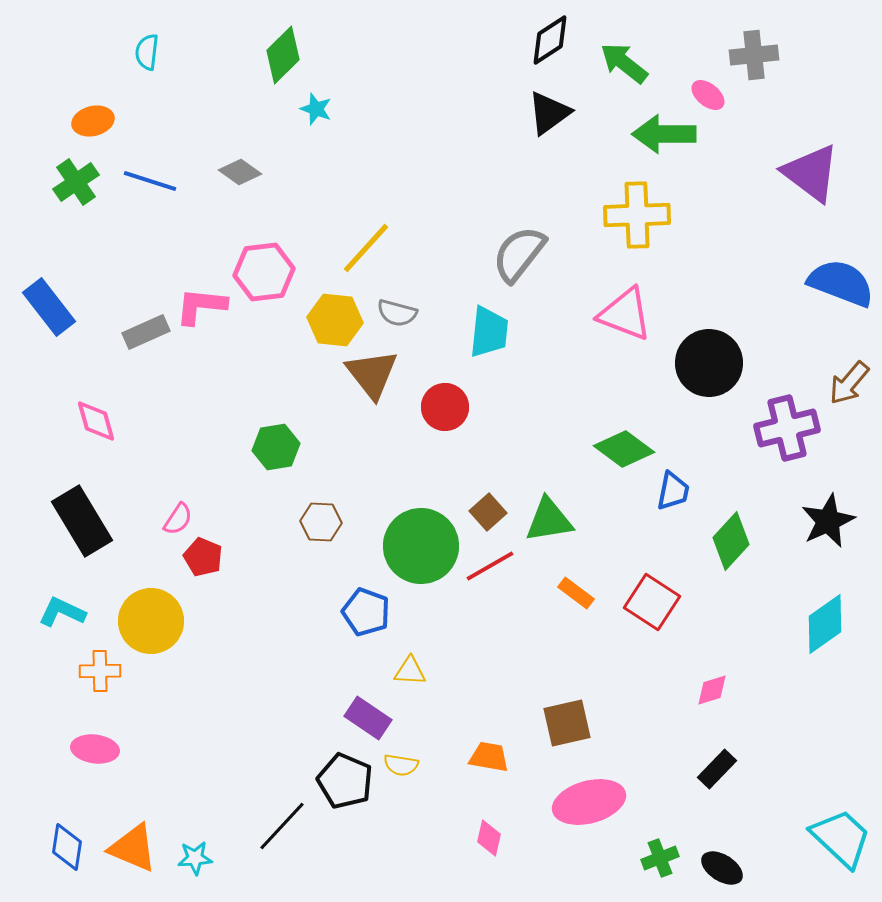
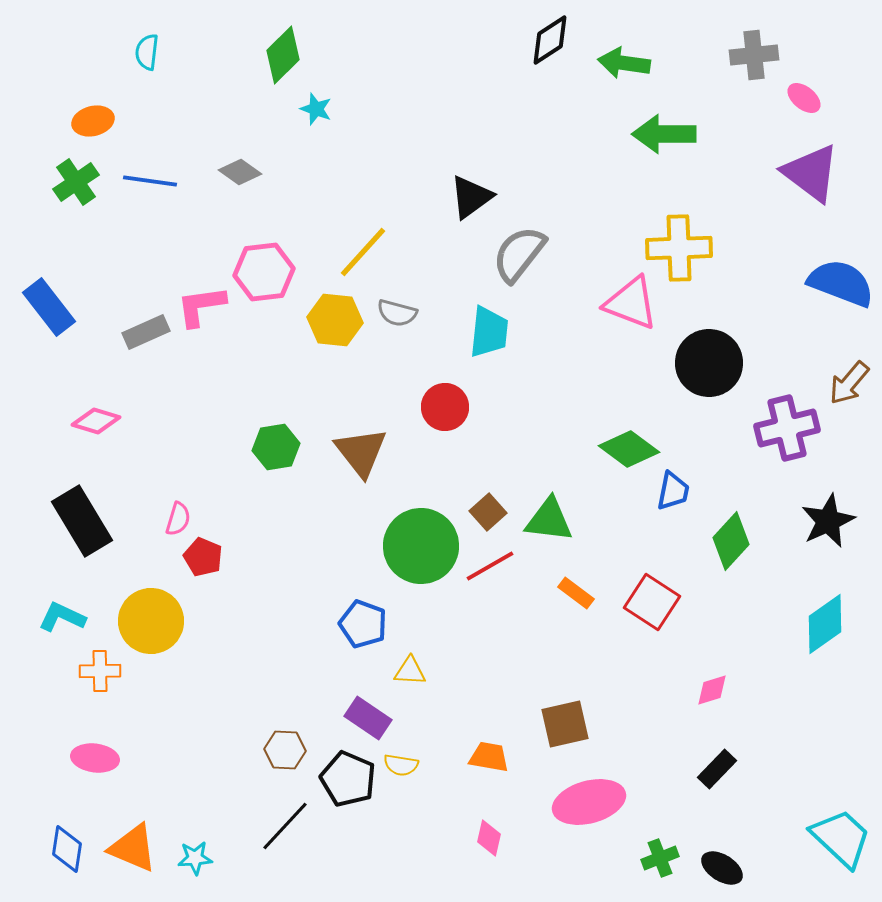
green arrow at (624, 63): rotated 30 degrees counterclockwise
pink ellipse at (708, 95): moved 96 px right, 3 px down
black triangle at (549, 113): moved 78 px left, 84 px down
blue line at (150, 181): rotated 10 degrees counterclockwise
yellow cross at (637, 215): moved 42 px right, 33 px down
yellow line at (366, 248): moved 3 px left, 4 px down
pink L-shape at (201, 306): rotated 14 degrees counterclockwise
pink triangle at (625, 314): moved 6 px right, 11 px up
brown triangle at (372, 374): moved 11 px left, 78 px down
pink diamond at (96, 421): rotated 57 degrees counterclockwise
green diamond at (624, 449): moved 5 px right
pink semicircle at (178, 519): rotated 16 degrees counterclockwise
green triangle at (549, 520): rotated 16 degrees clockwise
brown hexagon at (321, 522): moved 36 px left, 228 px down
cyan L-shape at (62, 612): moved 5 px down
blue pentagon at (366, 612): moved 3 px left, 12 px down
brown square at (567, 723): moved 2 px left, 1 px down
pink ellipse at (95, 749): moved 9 px down
black pentagon at (345, 781): moved 3 px right, 2 px up
black line at (282, 826): moved 3 px right
blue diamond at (67, 847): moved 2 px down
